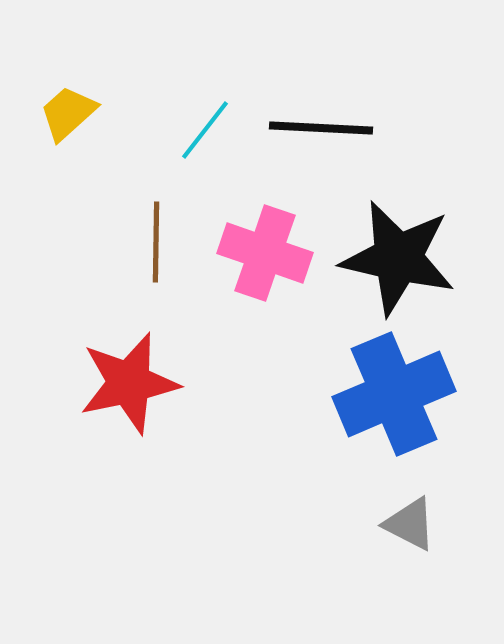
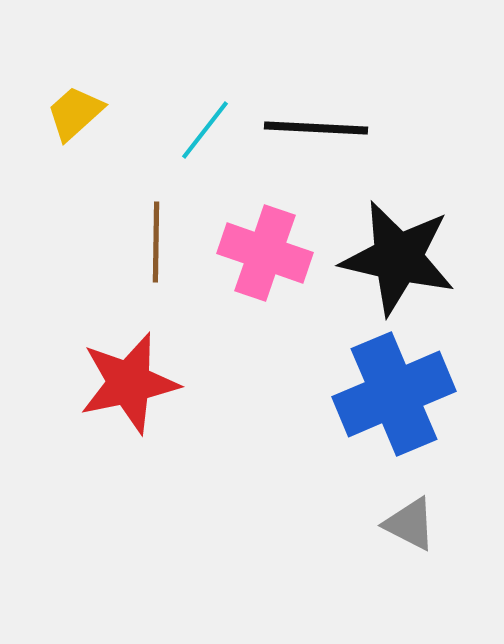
yellow trapezoid: moved 7 px right
black line: moved 5 px left
